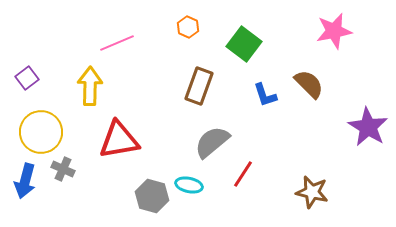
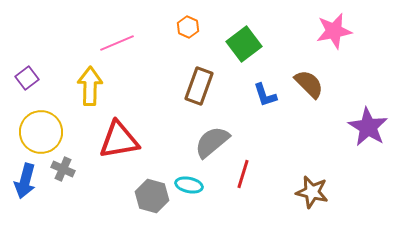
green square: rotated 16 degrees clockwise
red line: rotated 16 degrees counterclockwise
